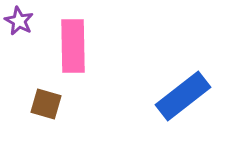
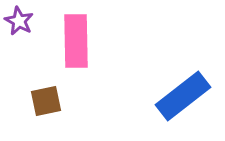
pink rectangle: moved 3 px right, 5 px up
brown square: moved 3 px up; rotated 28 degrees counterclockwise
